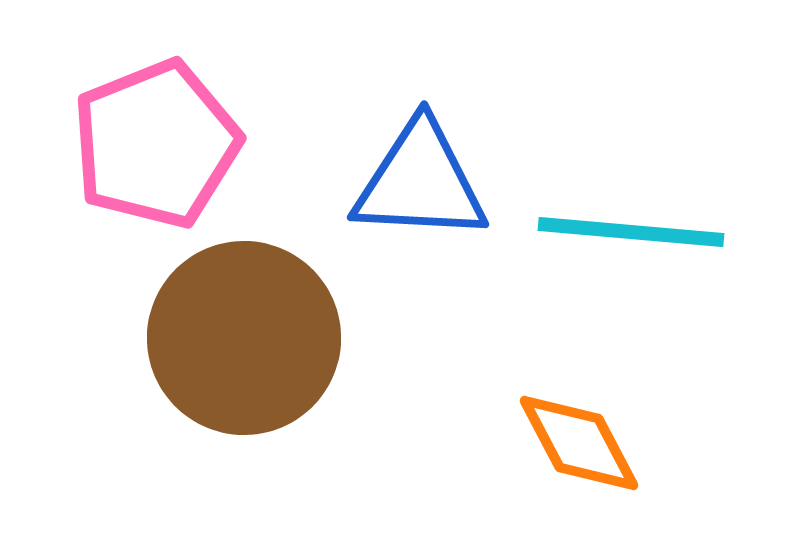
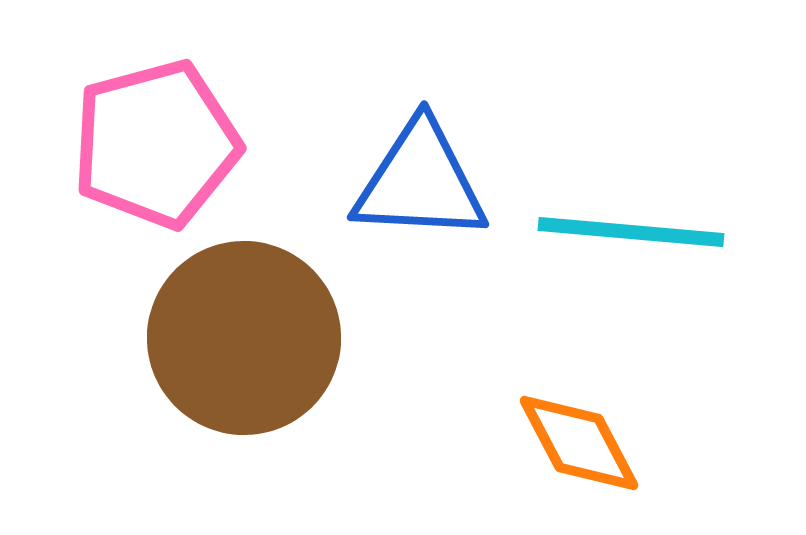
pink pentagon: rotated 7 degrees clockwise
